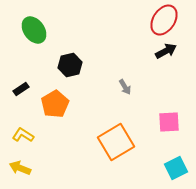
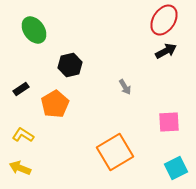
orange square: moved 1 px left, 10 px down
